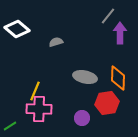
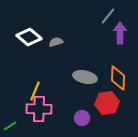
white diamond: moved 12 px right, 8 px down
